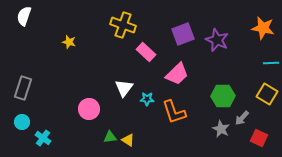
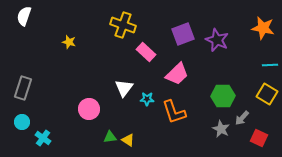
cyan line: moved 1 px left, 2 px down
